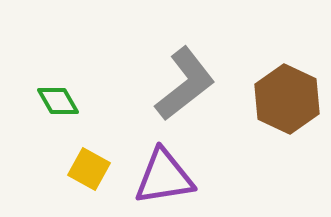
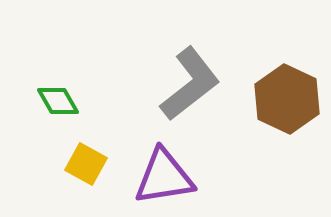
gray L-shape: moved 5 px right
yellow square: moved 3 px left, 5 px up
